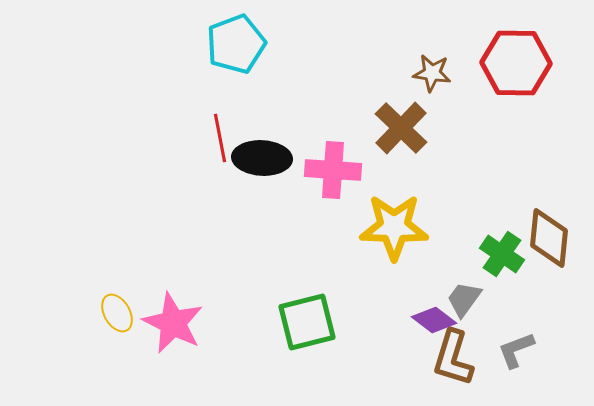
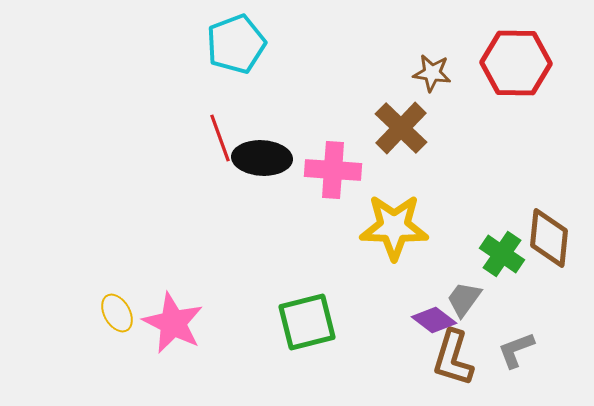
red line: rotated 9 degrees counterclockwise
